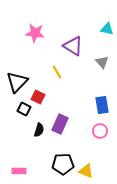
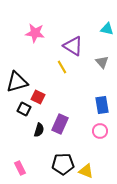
yellow line: moved 5 px right, 5 px up
black triangle: rotated 30 degrees clockwise
pink rectangle: moved 1 px right, 3 px up; rotated 64 degrees clockwise
